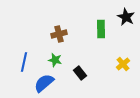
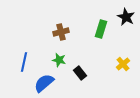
green rectangle: rotated 18 degrees clockwise
brown cross: moved 2 px right, 2 px up
green star: moved 4 px right
